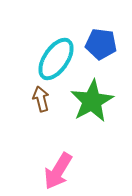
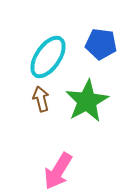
cyan ellipse: moved 8 px left, 2 px up
green star: moved 5 px left
